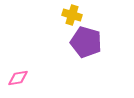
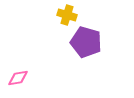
yellow cross: moved 5 px left
